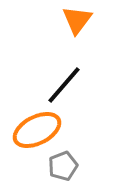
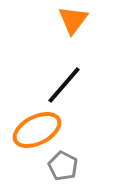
orange triangle: moved 4 px left
gray pentagon: rotated 24 degrees counterclockwise
